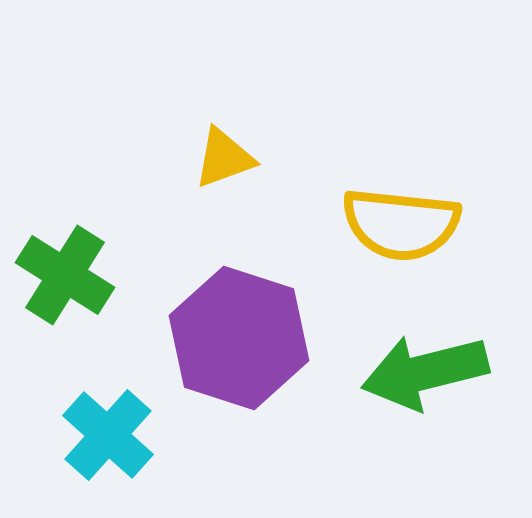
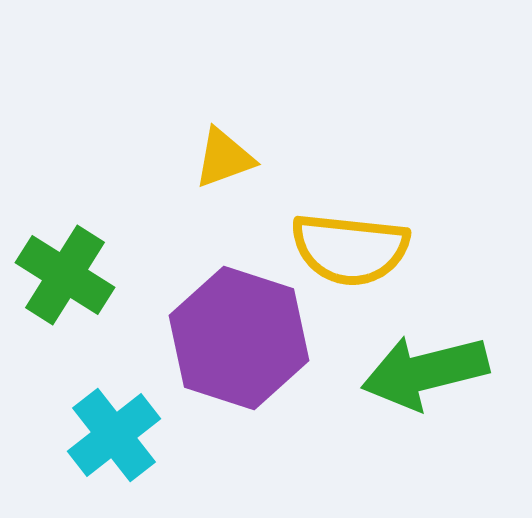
yellow semicircle: moved 51 px left, 25 px down
cyan cross: moved 6 px right; rotated 10 degrees clockwise
